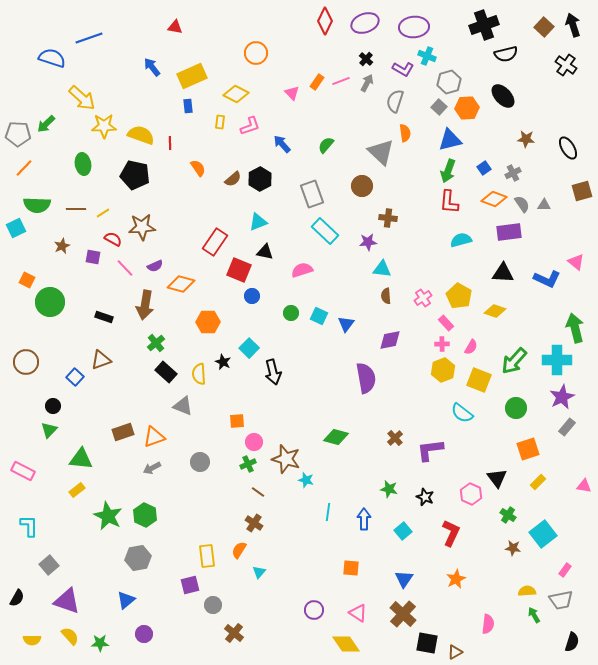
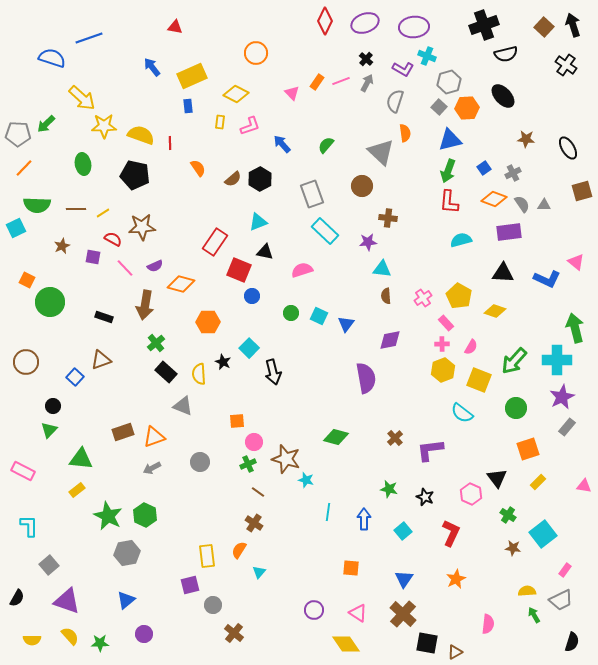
gray hexagon at (138, 558): moved 11 px left, 5 px up
gray trapezoid at (561, 600): rotated 15 degrees counterclockwise
